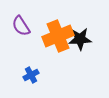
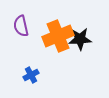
purple semicircle: rotated 20 degrees clockwise
